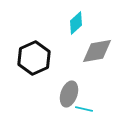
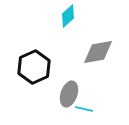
cyan diamond: moved 8 px left, 7 px up
gray diamond: moved 1 px right, 1 px down
black hexagon: moved 9 px down
